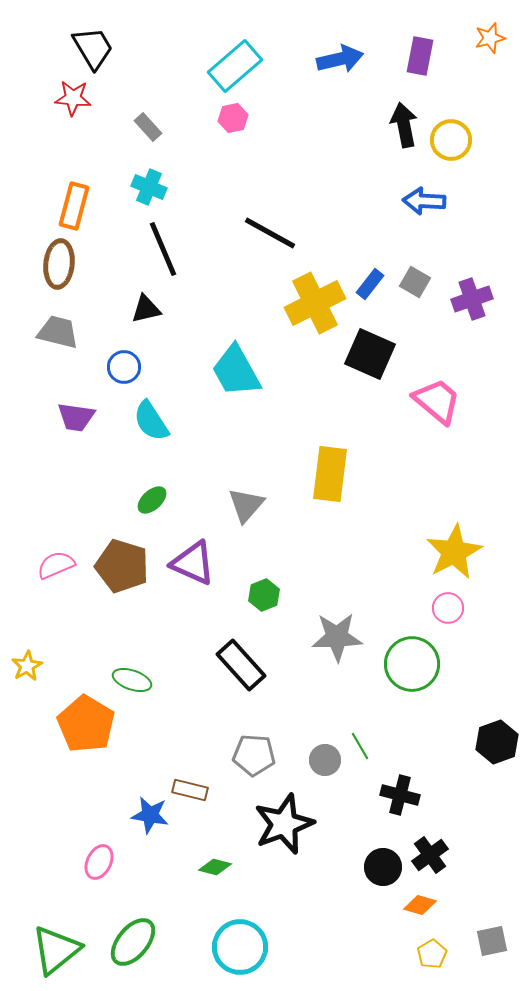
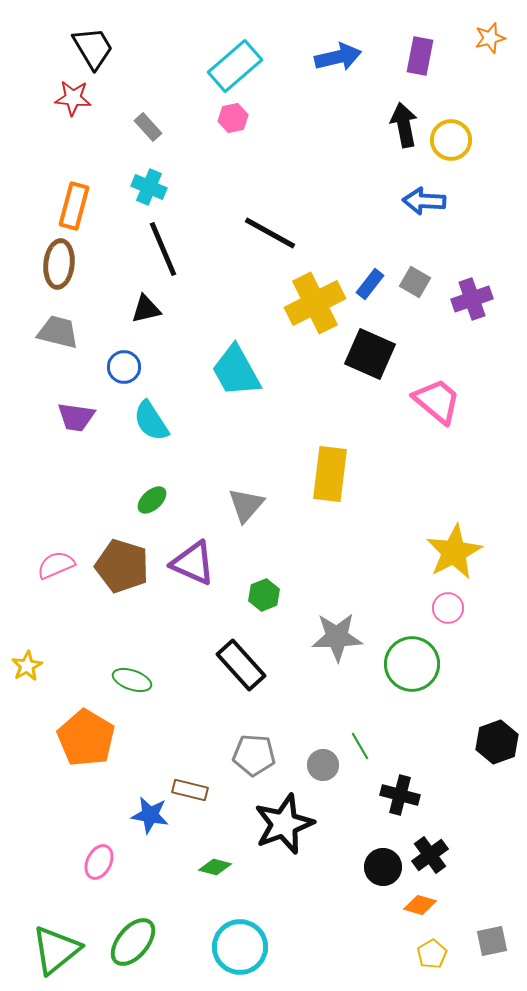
blue arrow at (340, 59): moved 2 px left, 2 px up
orange pentagon at (86, 724): moved 14 px down
gray circle at (325, 760): moved 2 px left, 5 px down
